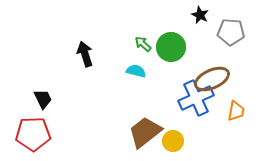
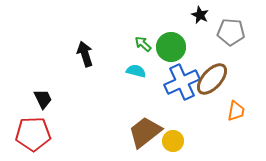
brown ellipse: rotated 24 degrees counterclockwise
blue cross: moved 14 px left, 16 px up
